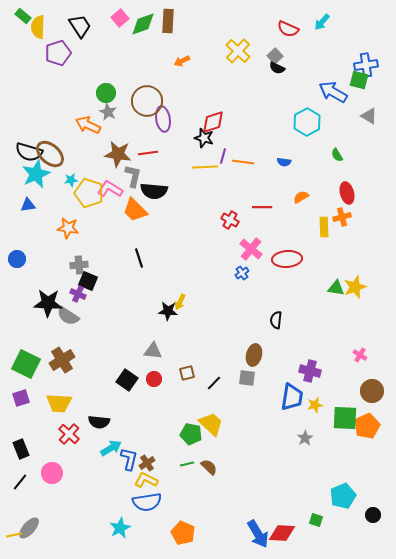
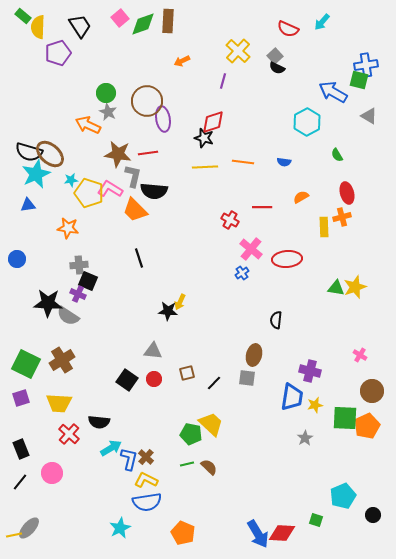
purple line at (223, 156): moved 75 px up
brown cross at (147, 463): moved 1 px left, 6 px up; rotated 14 degrees counterclockwise
